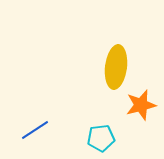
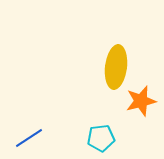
orange star: moved 4 px up
blue line: moved 6 px left, 8 px down
